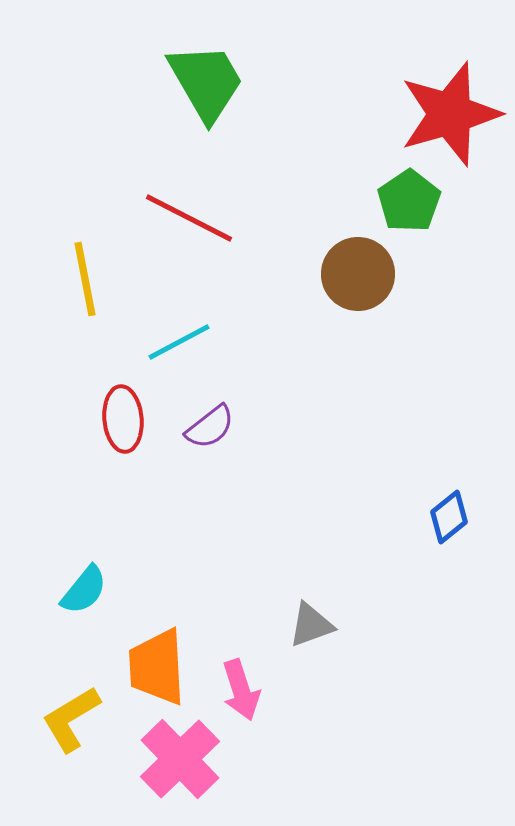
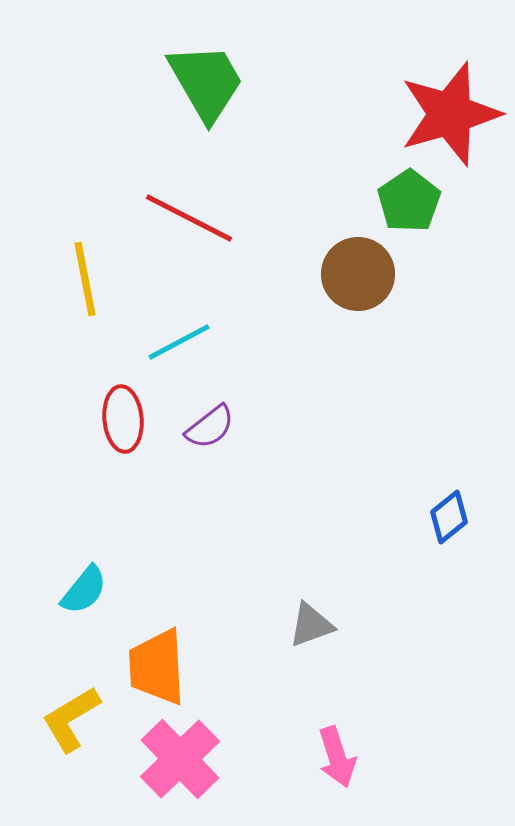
pink arrow: moved 96 px right, 67 px down
